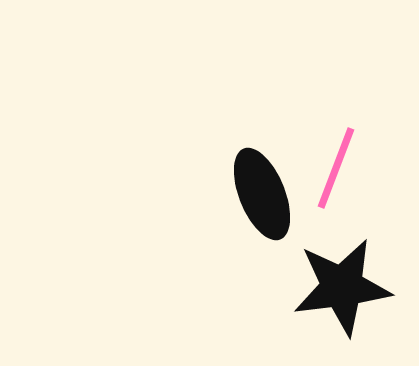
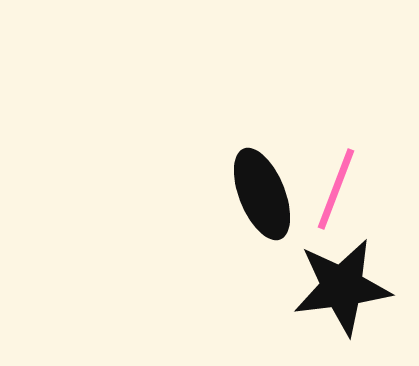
pink line: moved 21 px down
